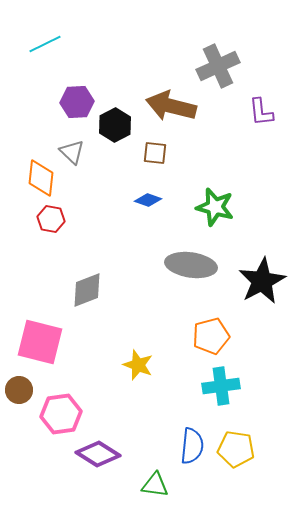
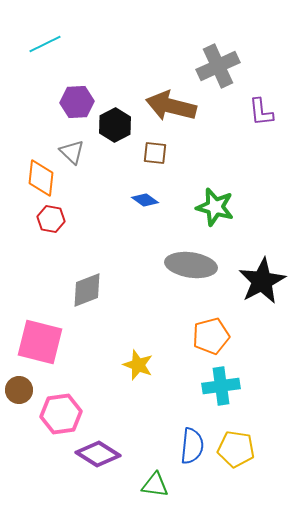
blue diamond: moved 3 px left; rotated 16 degrees clockwise
